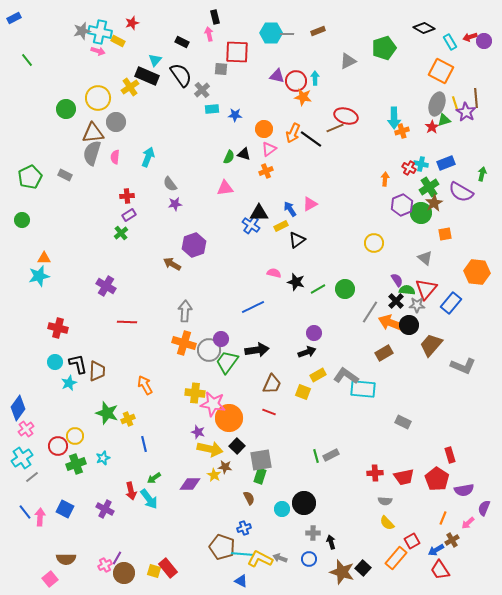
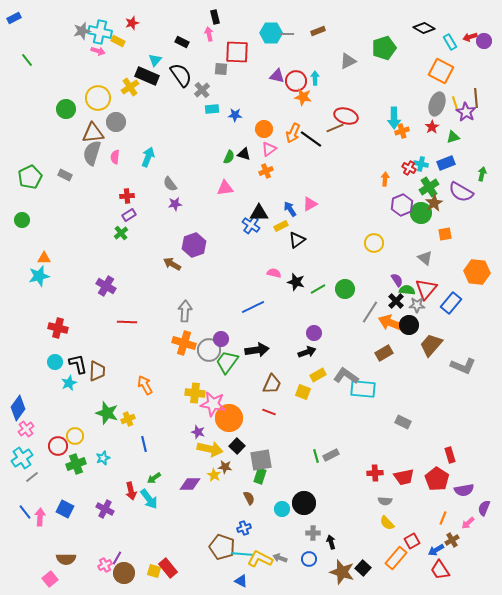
green triangle at (444, 120): moved 9 px right, 17 px down
